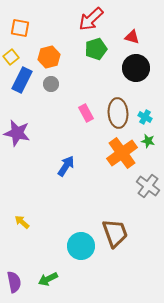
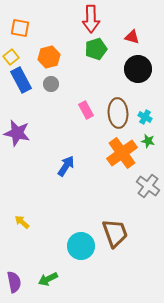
red arrow: rotated 48 degrees counterclockwise
black circle: moved 2 px right, 1 px down
blue rectangle: moved 1 px left; rotated 55 degrees counterclockwise
pink rectangle: moved 3 px up
